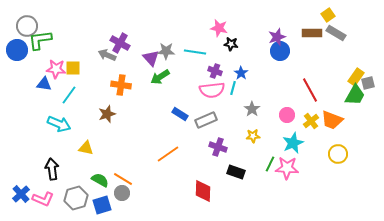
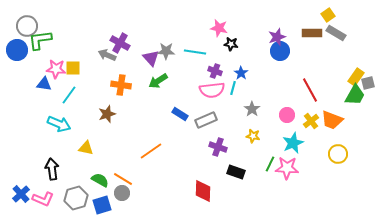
green arrow at (160, 77): moved 2 px left, 4 px down
yellow star at (253, 136): rotated 16 degrees clockwise
orange line at (168, 154): moved 17 px left, 3 px up
